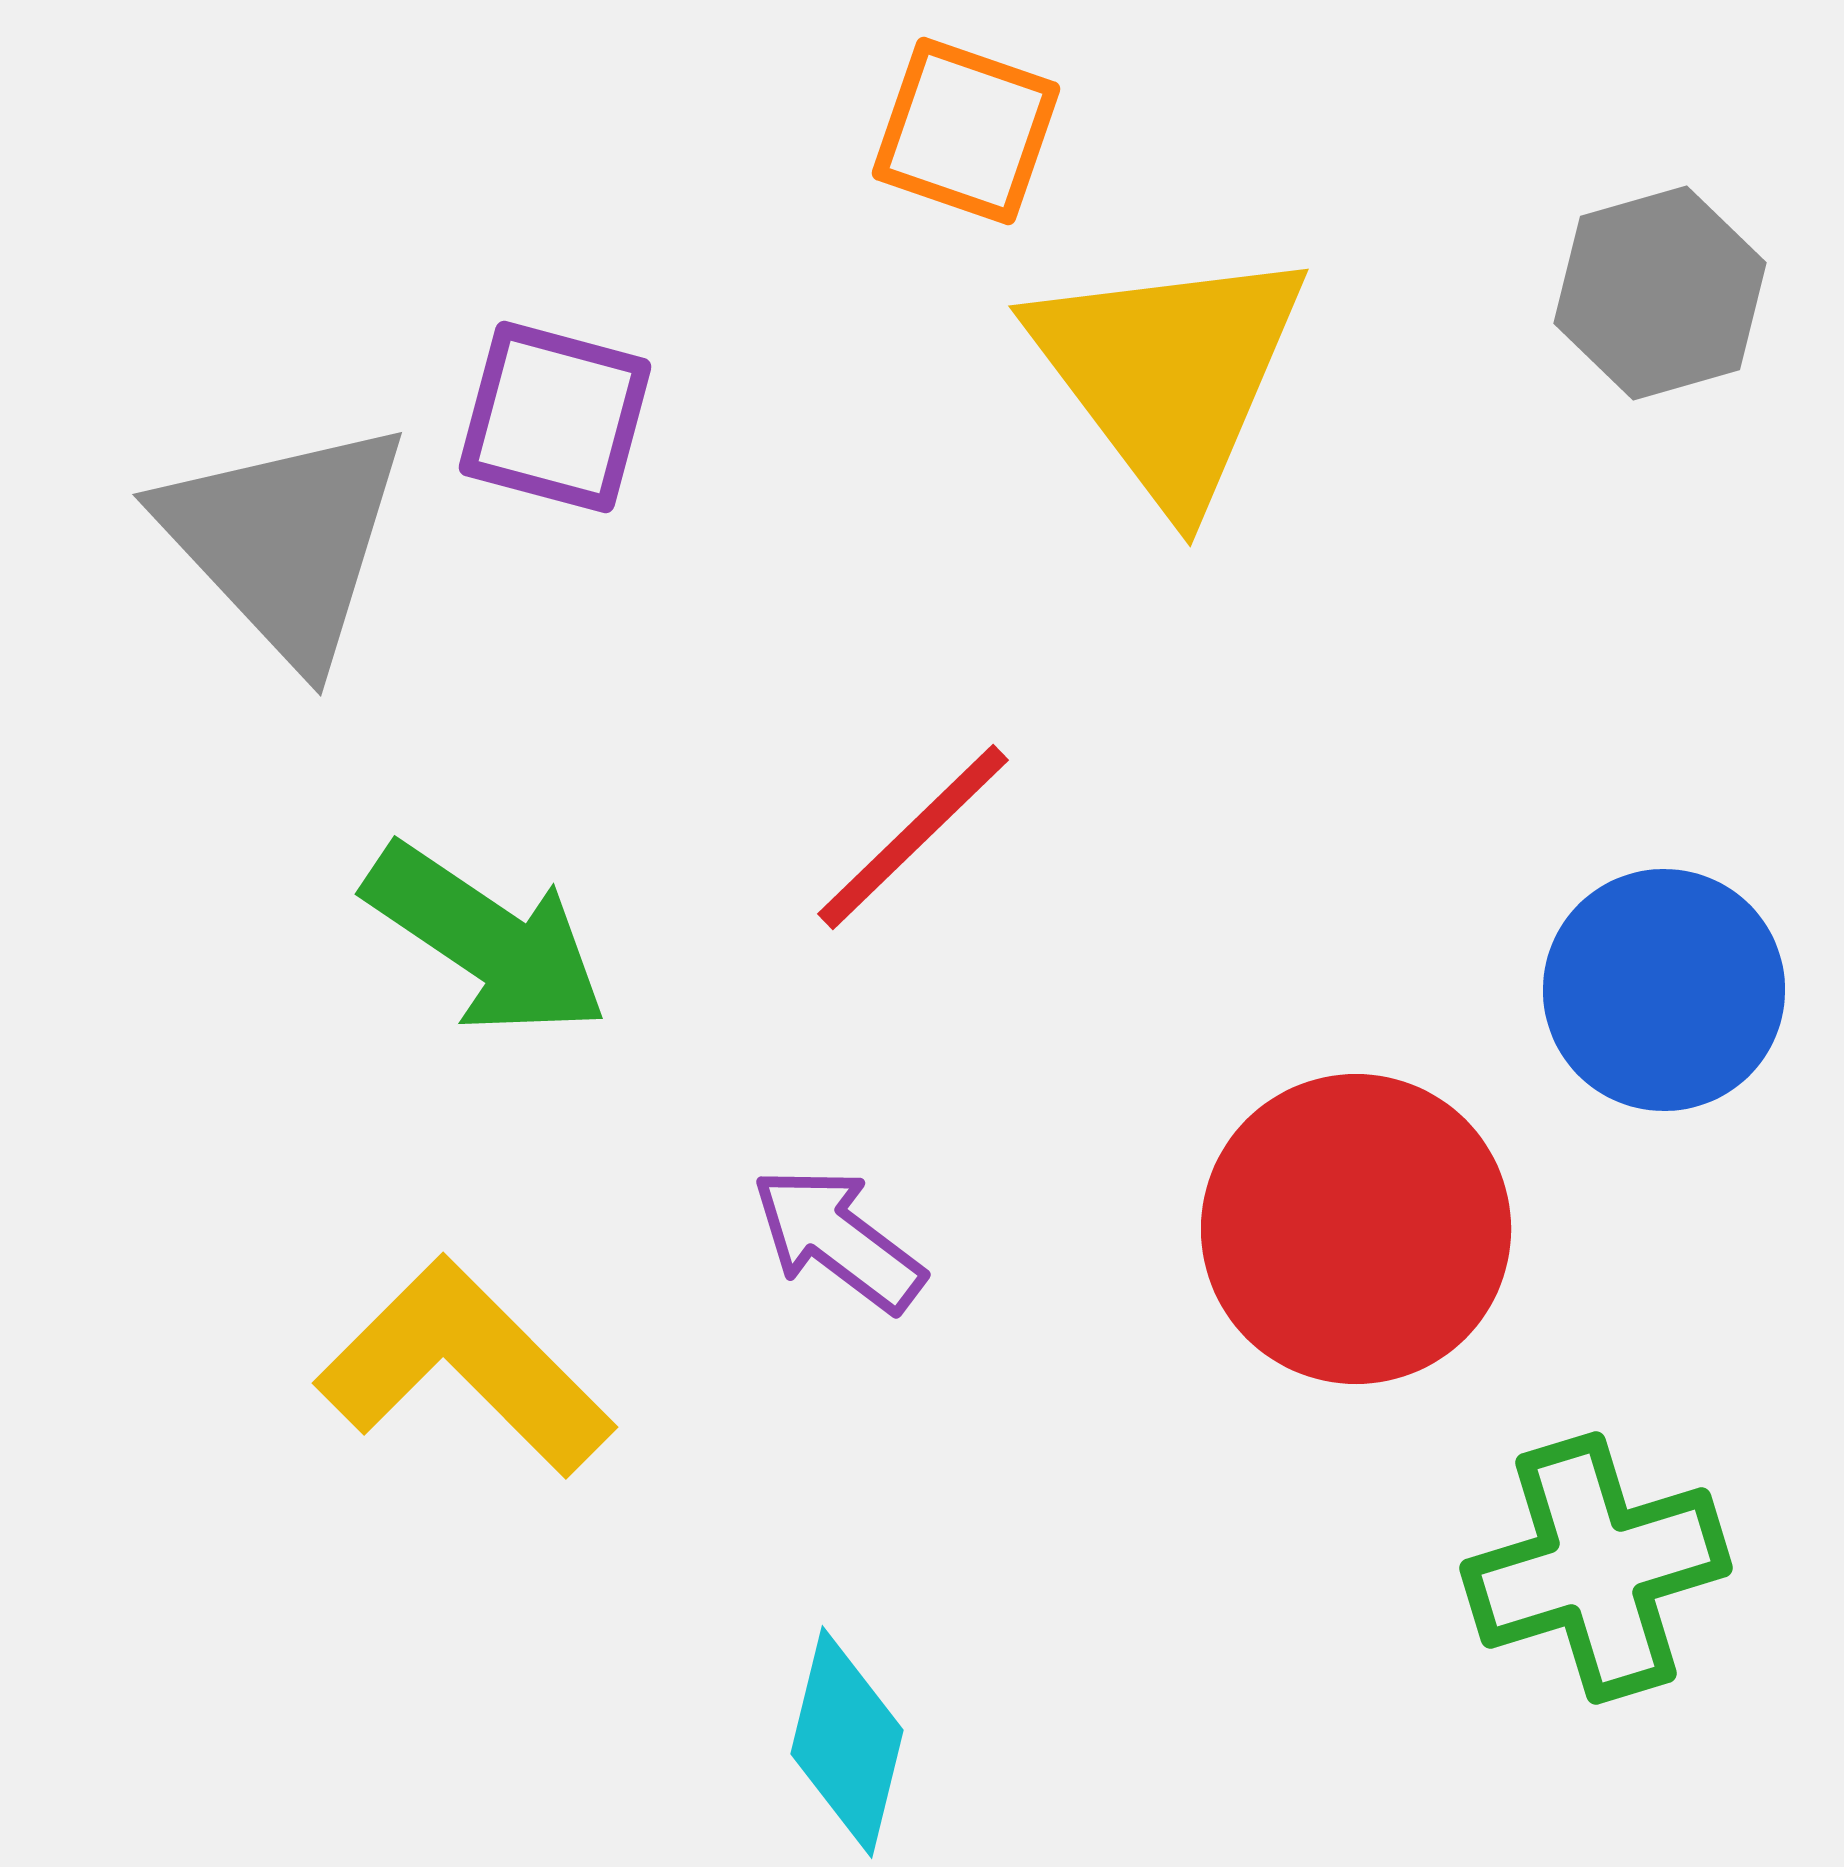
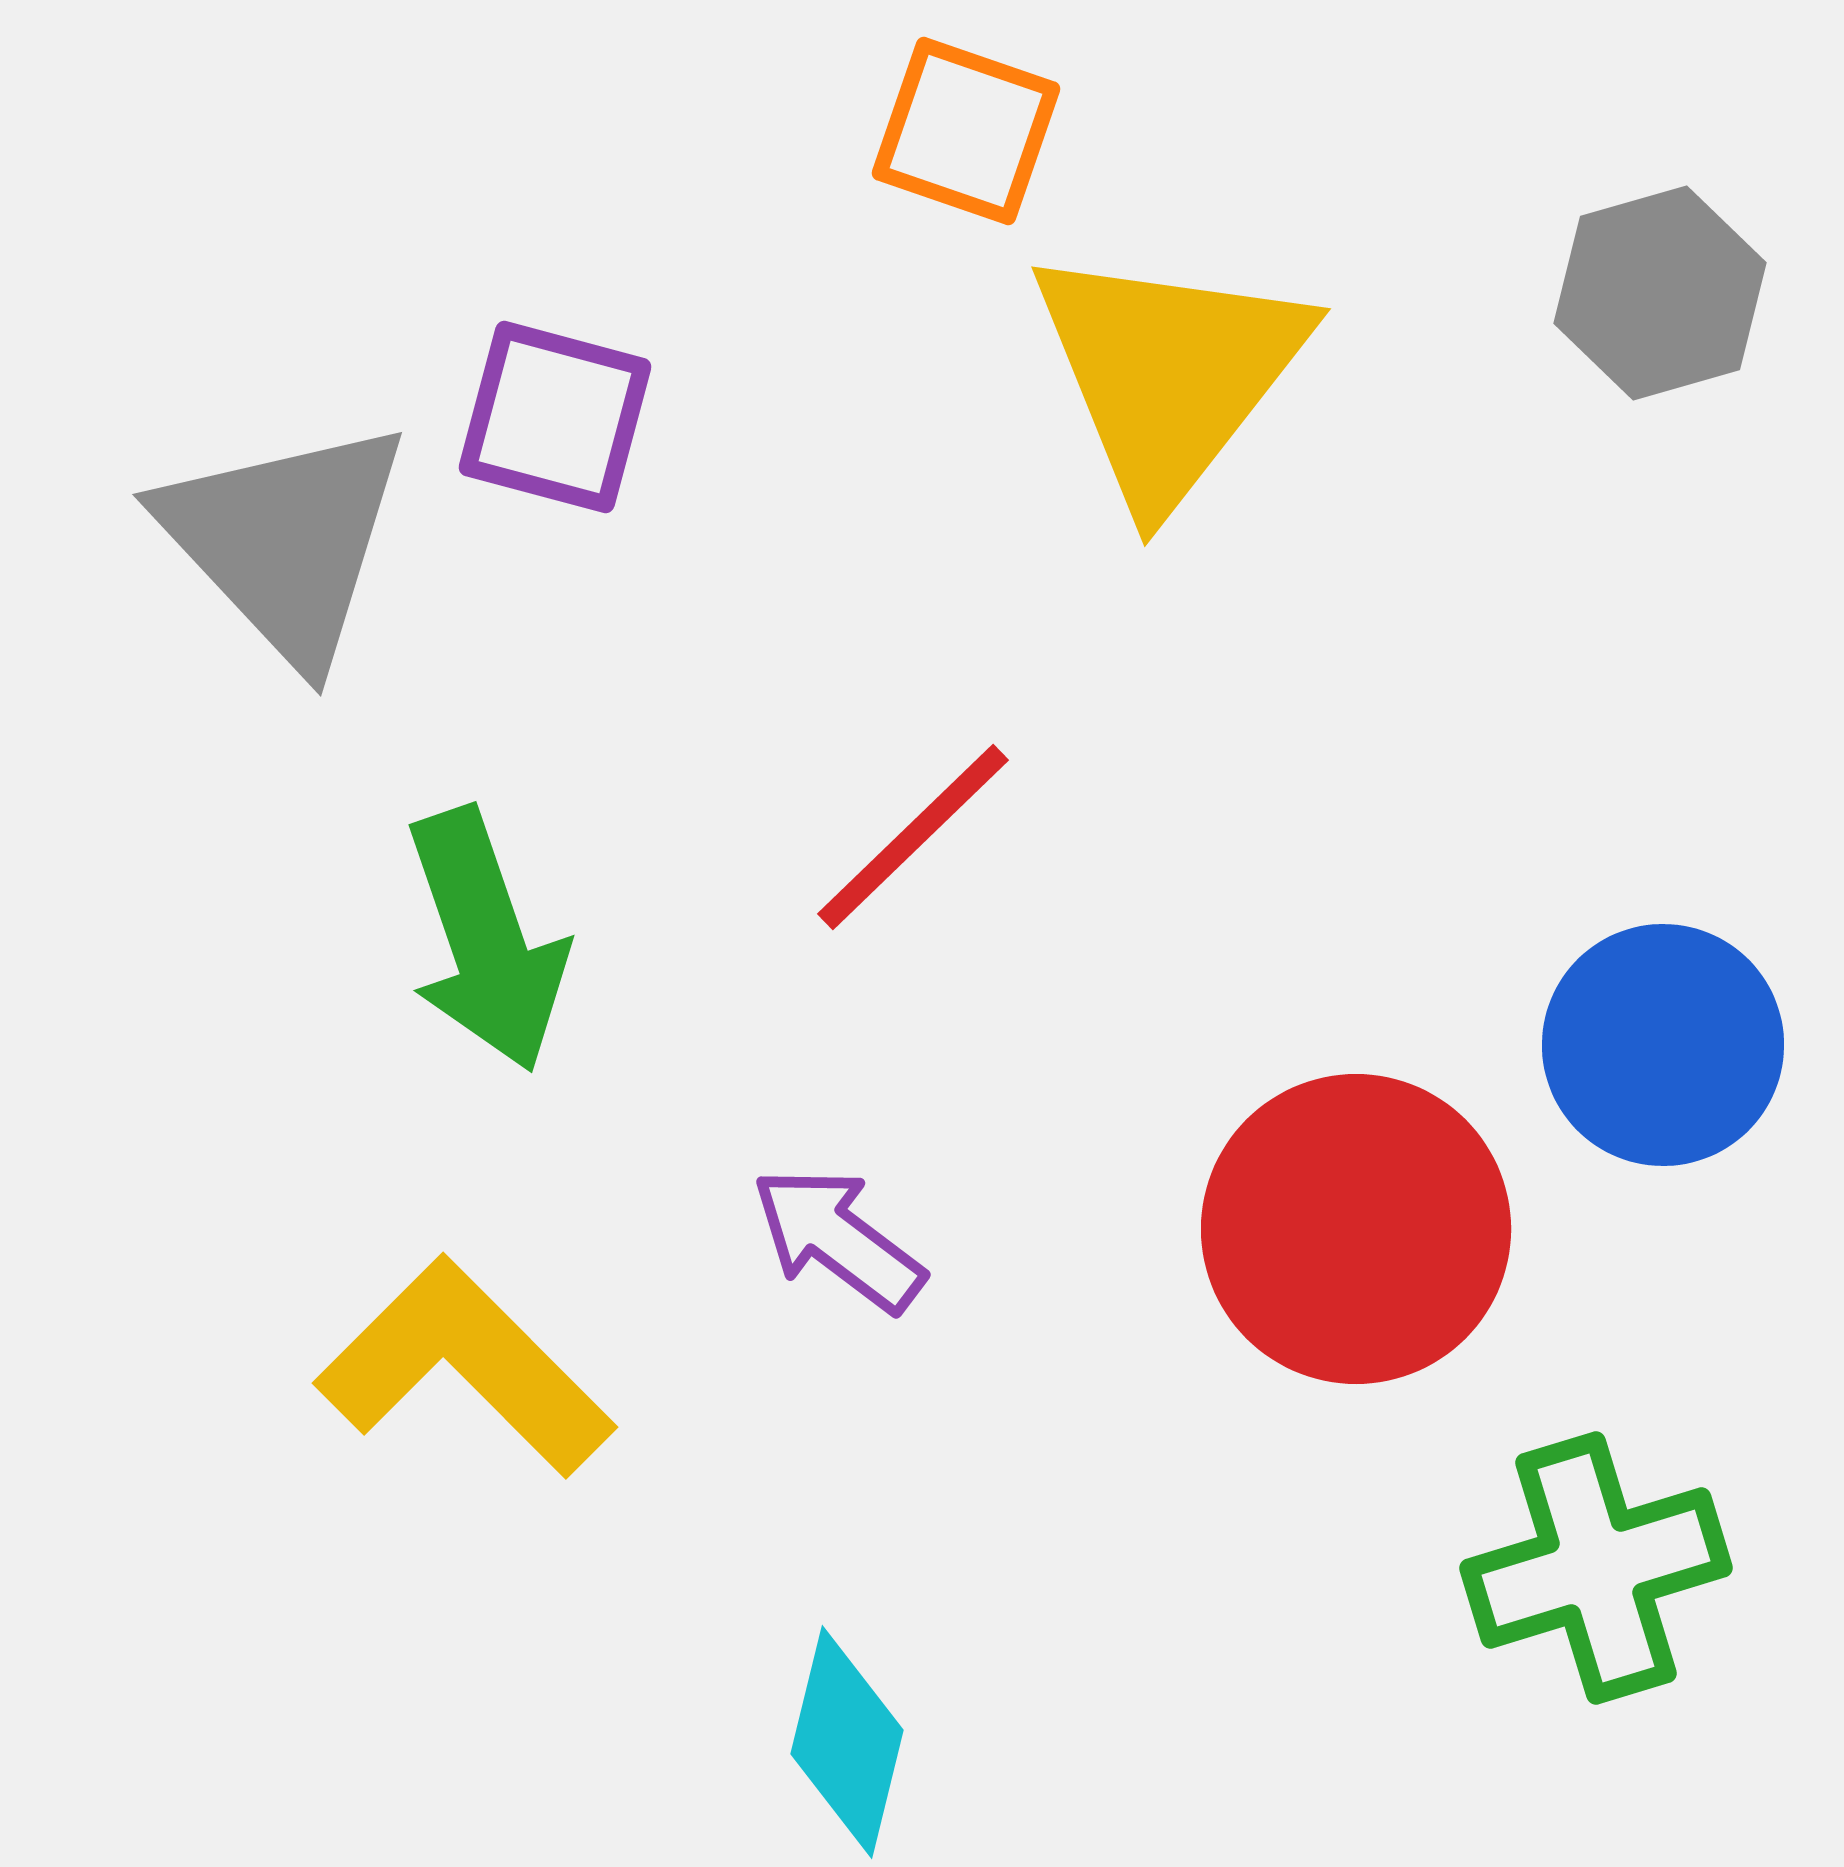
yellow triangle: rotated 15 degrees clockwise
green arrow: rotated 37 degrees clockwise
blue circle: moved 1 px left, 55 px down
